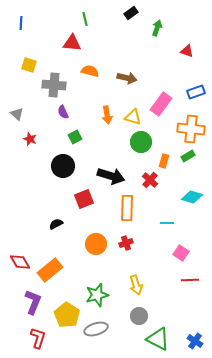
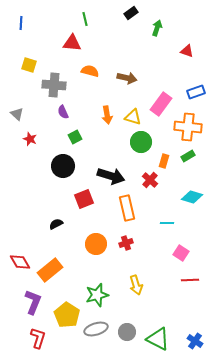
orange cross at (191, 129): moved 3 px left, 2 px up
orange rectangle at (127, 208): rotated 15 degrees counterclockwise
gray circle at (139, 316): moved 12 px left, 16 px down
